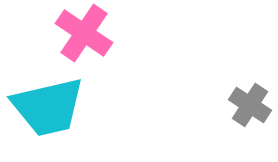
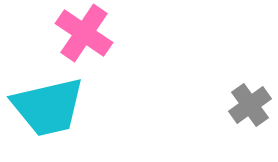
gray cross: rotated 21 degrees clockwise
